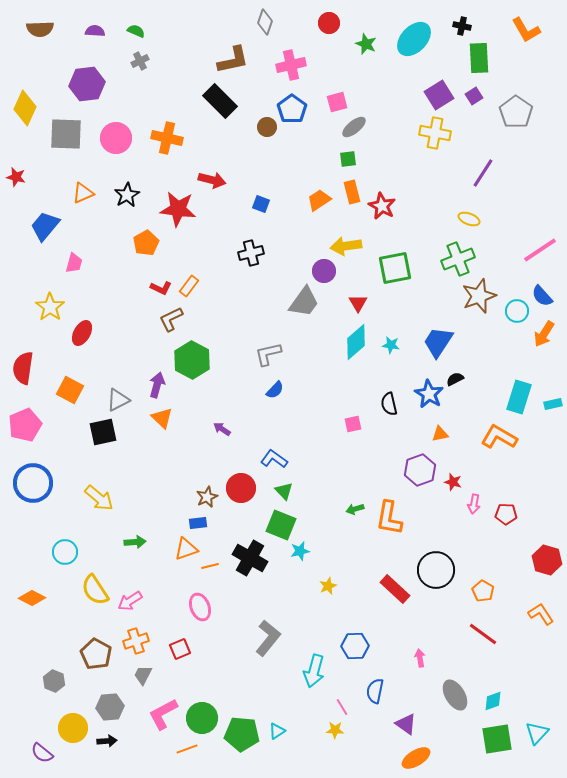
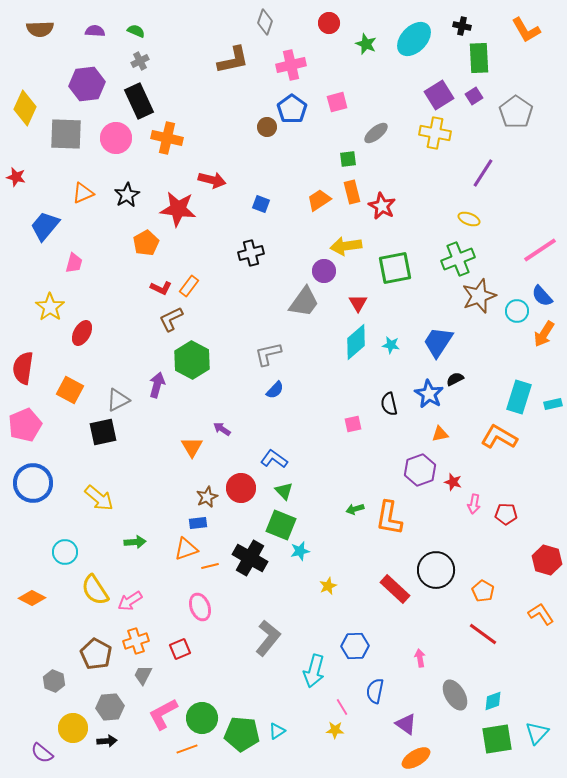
black rectangle at (220, 101): moved 81 px left; rotated 20 degrees clockwise
gray ellipse at (354, 127): moved 22 px right, 6 px down
orange triangle at (162, 418): moved 30 px right, 29 px down; rotated 15 degrees clockwise
